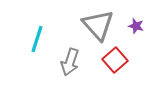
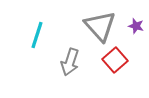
gray triangle: moved 2 px right, 1 px down
cyan line: moved 4 px up
